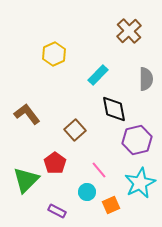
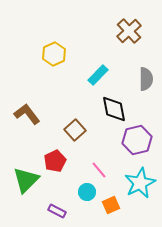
red pentagon: moved 2 px up; rotated 10 degrees clockwise
